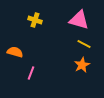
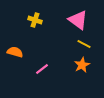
pink triangle: moved 1 px left; rotated 20 degrees clockwise
pink line: moved 11 px right, 4 px up; rotated 32 degrees clockwise
